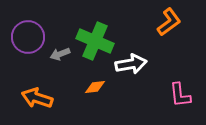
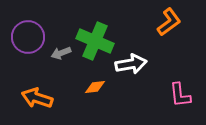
gray arrow: moved 1 px right, 1 px up
